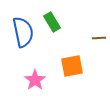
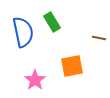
brown line: rotated 16 degrees clockwise
